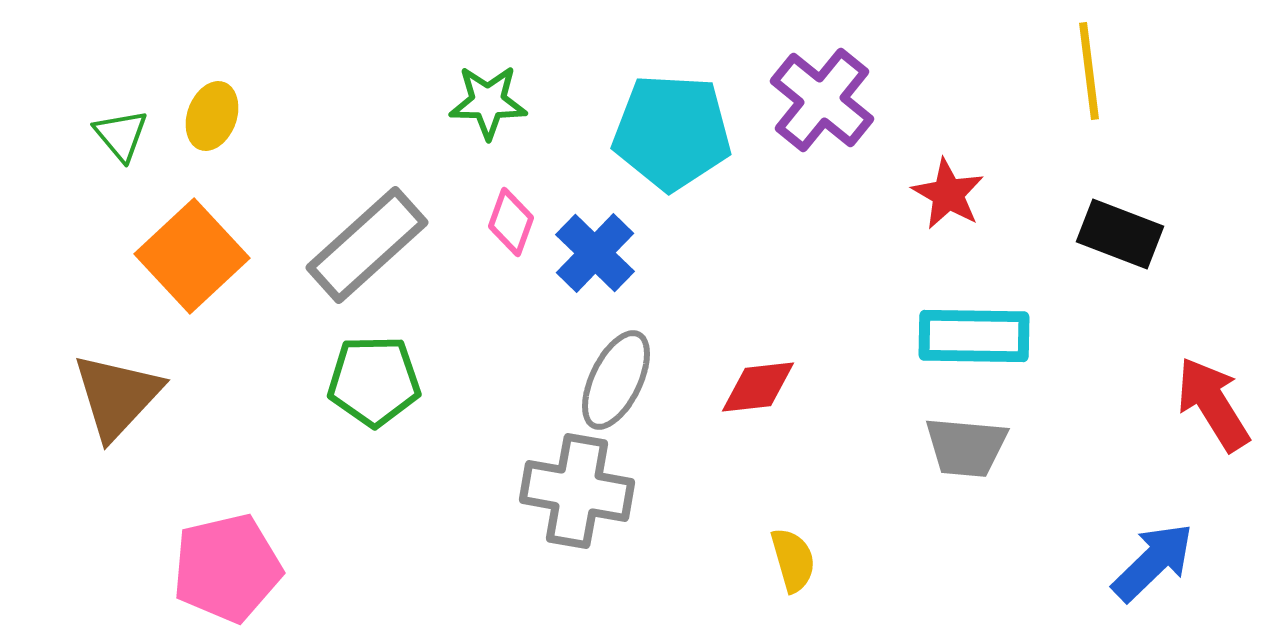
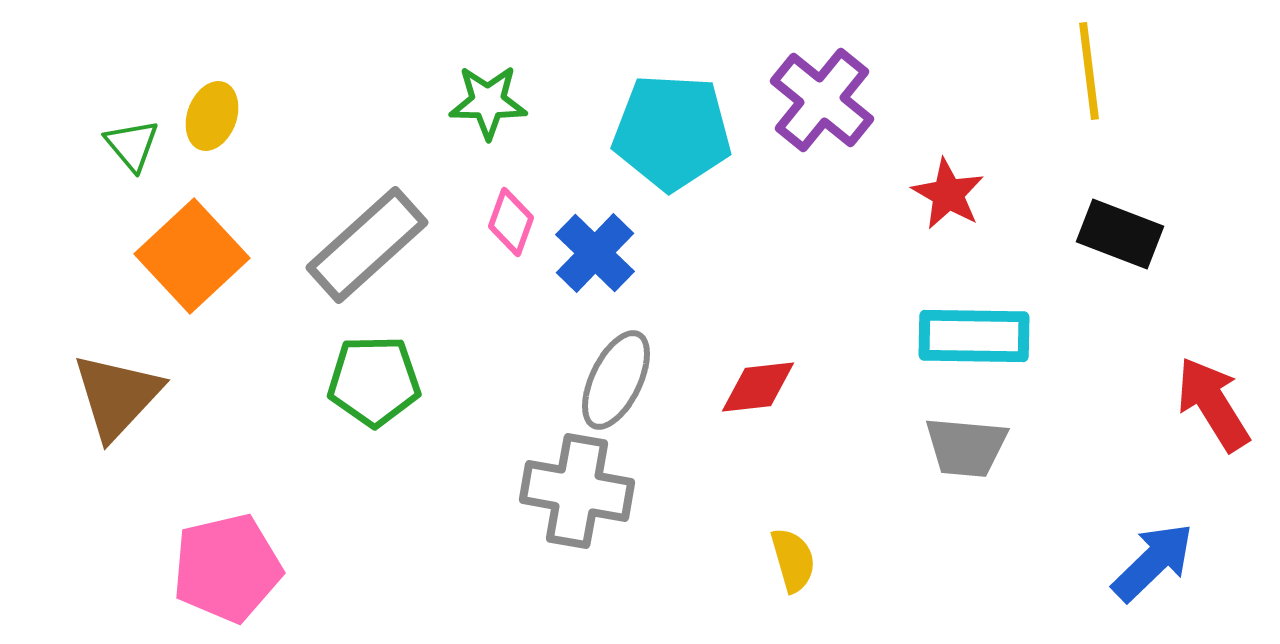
green triangle: moved 11 px right, 10 px down
